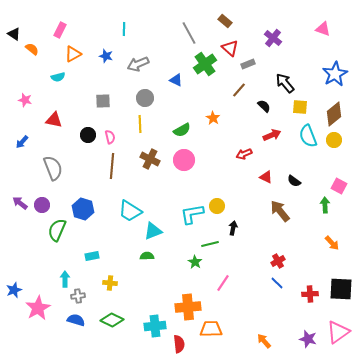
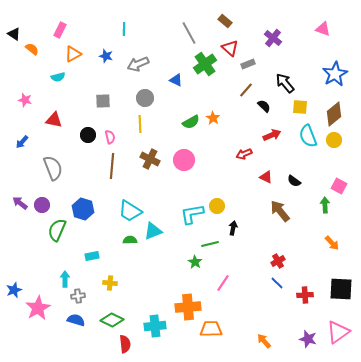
brown line at (239, 90): moved 7 px right
green semicircle at (182, 130): moved 9 px right, 8 px up
green semicircle at (147, 256): moved 17 px left, 16 px up
red cross at (310, 294): moved 5 px left, 1 px down
red semicircle at (179, 344): moved 54 px left
